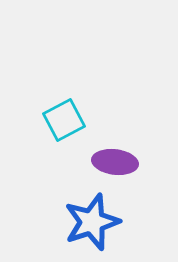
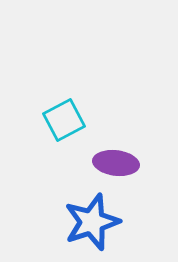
purple ellipse: moved 1 px right, 1 px down
